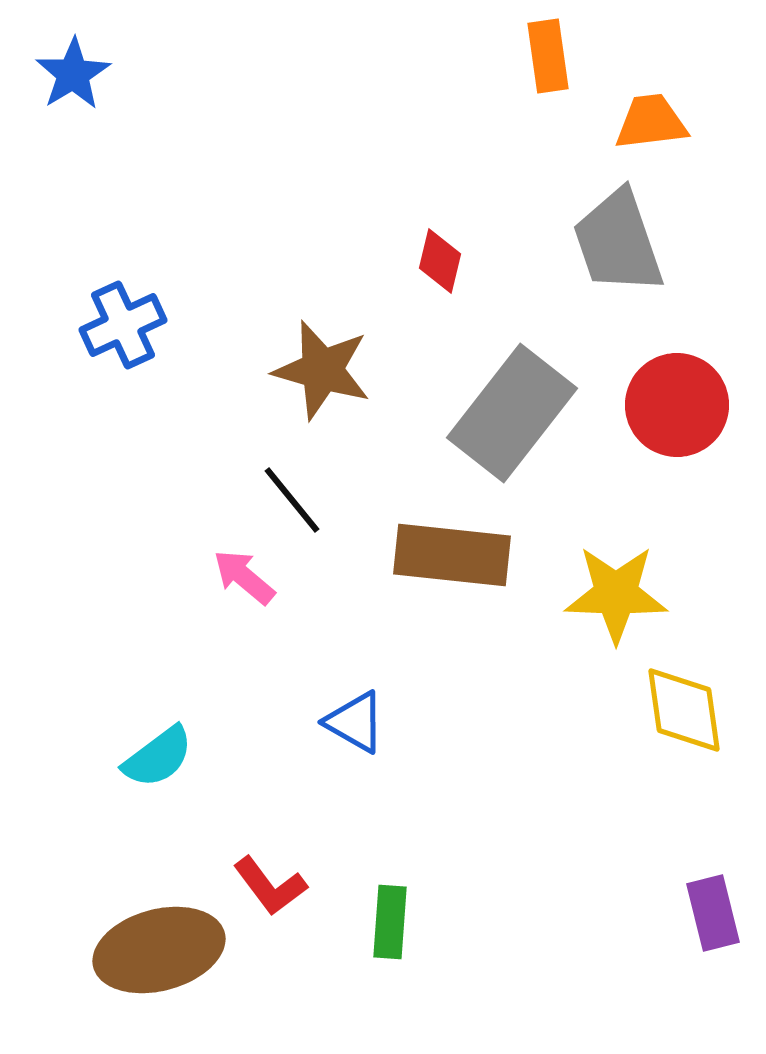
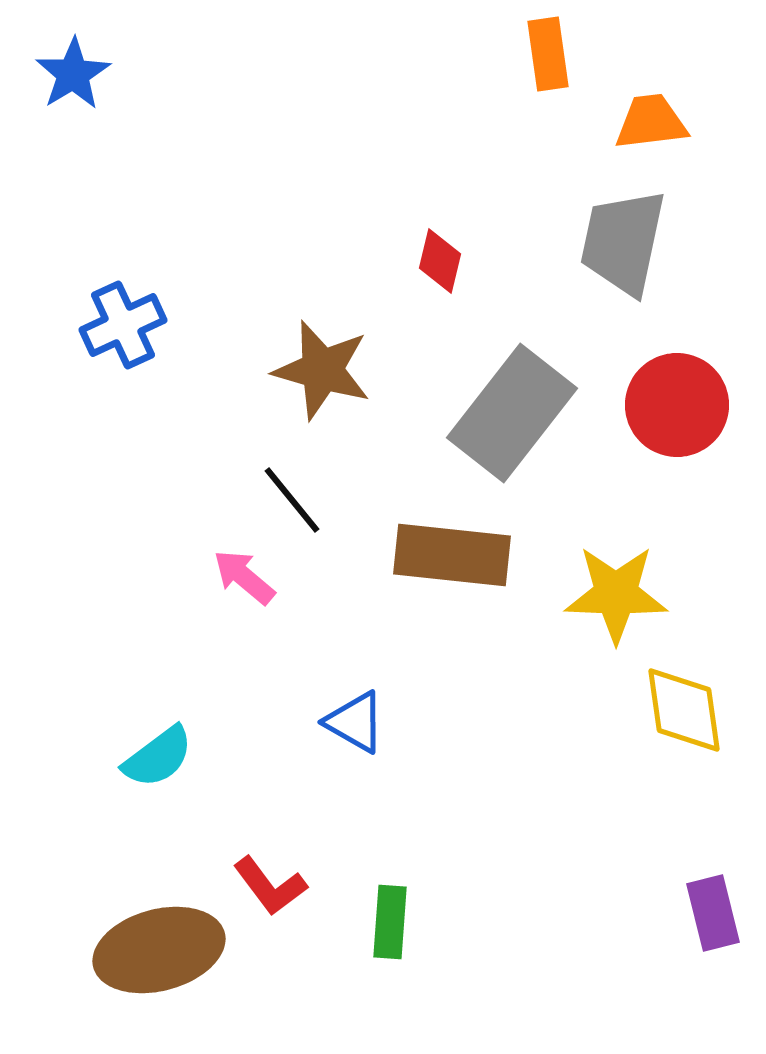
orange rectangle: moved 2 px up
gray trapezoid: moved 5 px right; rotated 31 degrees clockwise
